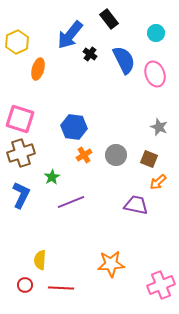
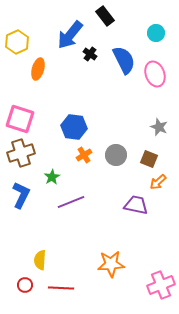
black rectangle: moved 4 px left, 3 px up
